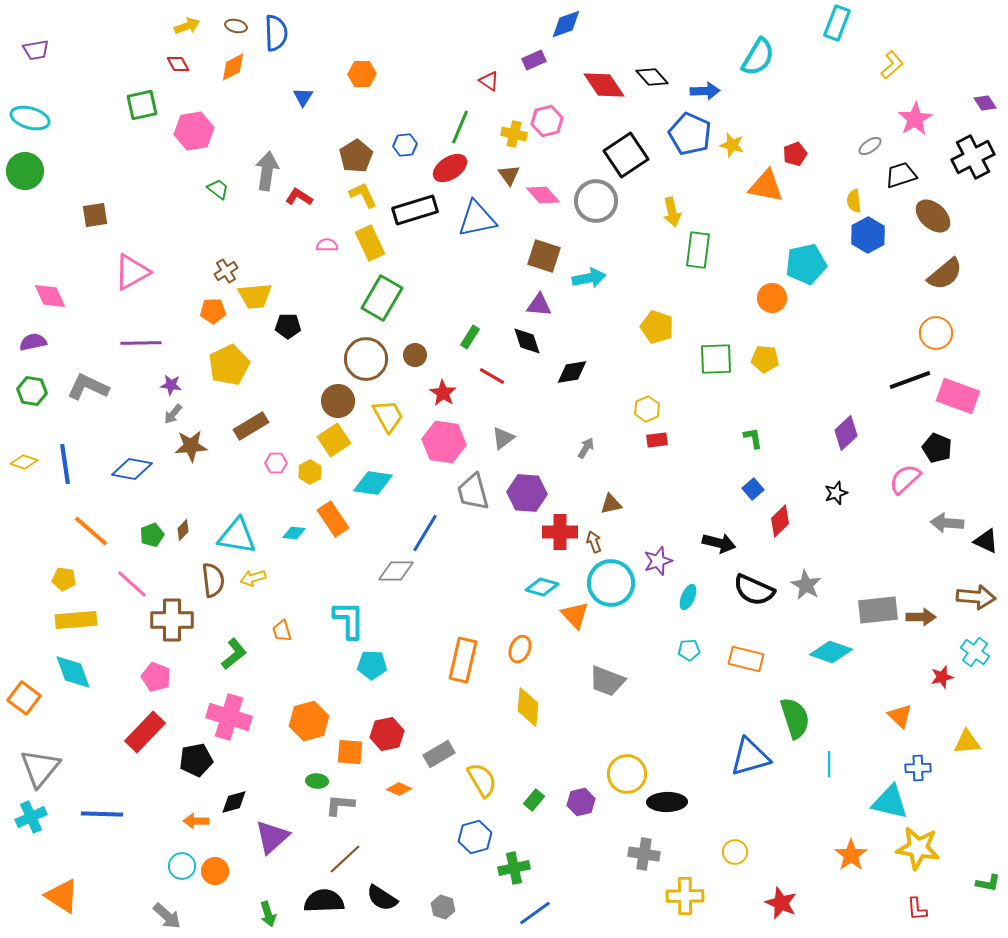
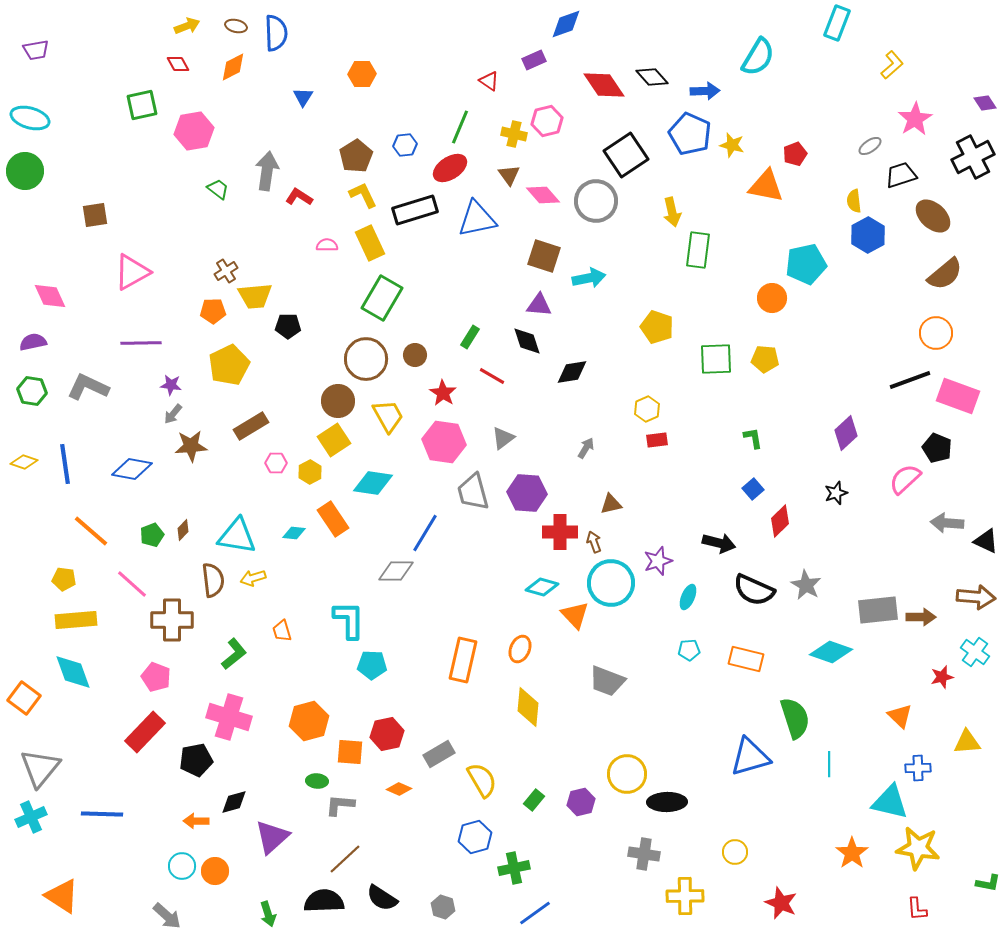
orange star at (851, 855): moved 1 px right, 2 px up
